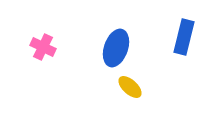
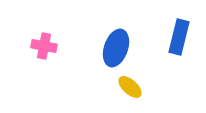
blue rectangle: moved 5 px left
pink cross: moved 1 px right, 1 px up; rotated 15 degrees counterclockwise
